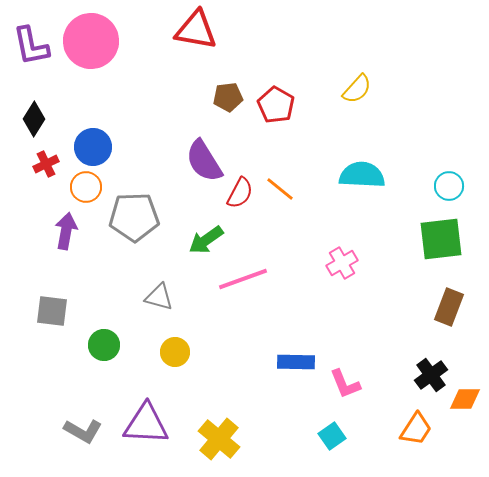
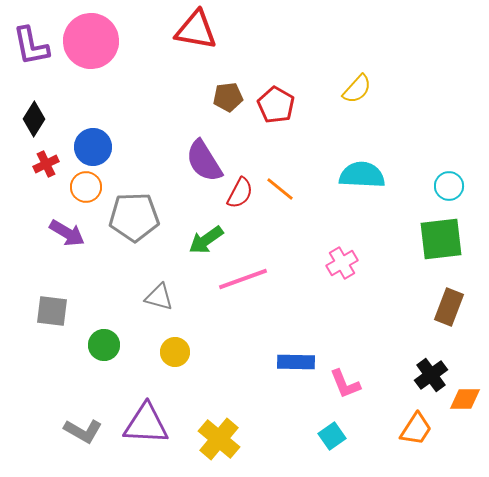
purple arrow: moved 1 px right, 2 px down; rotated 111 degrees clockwise
